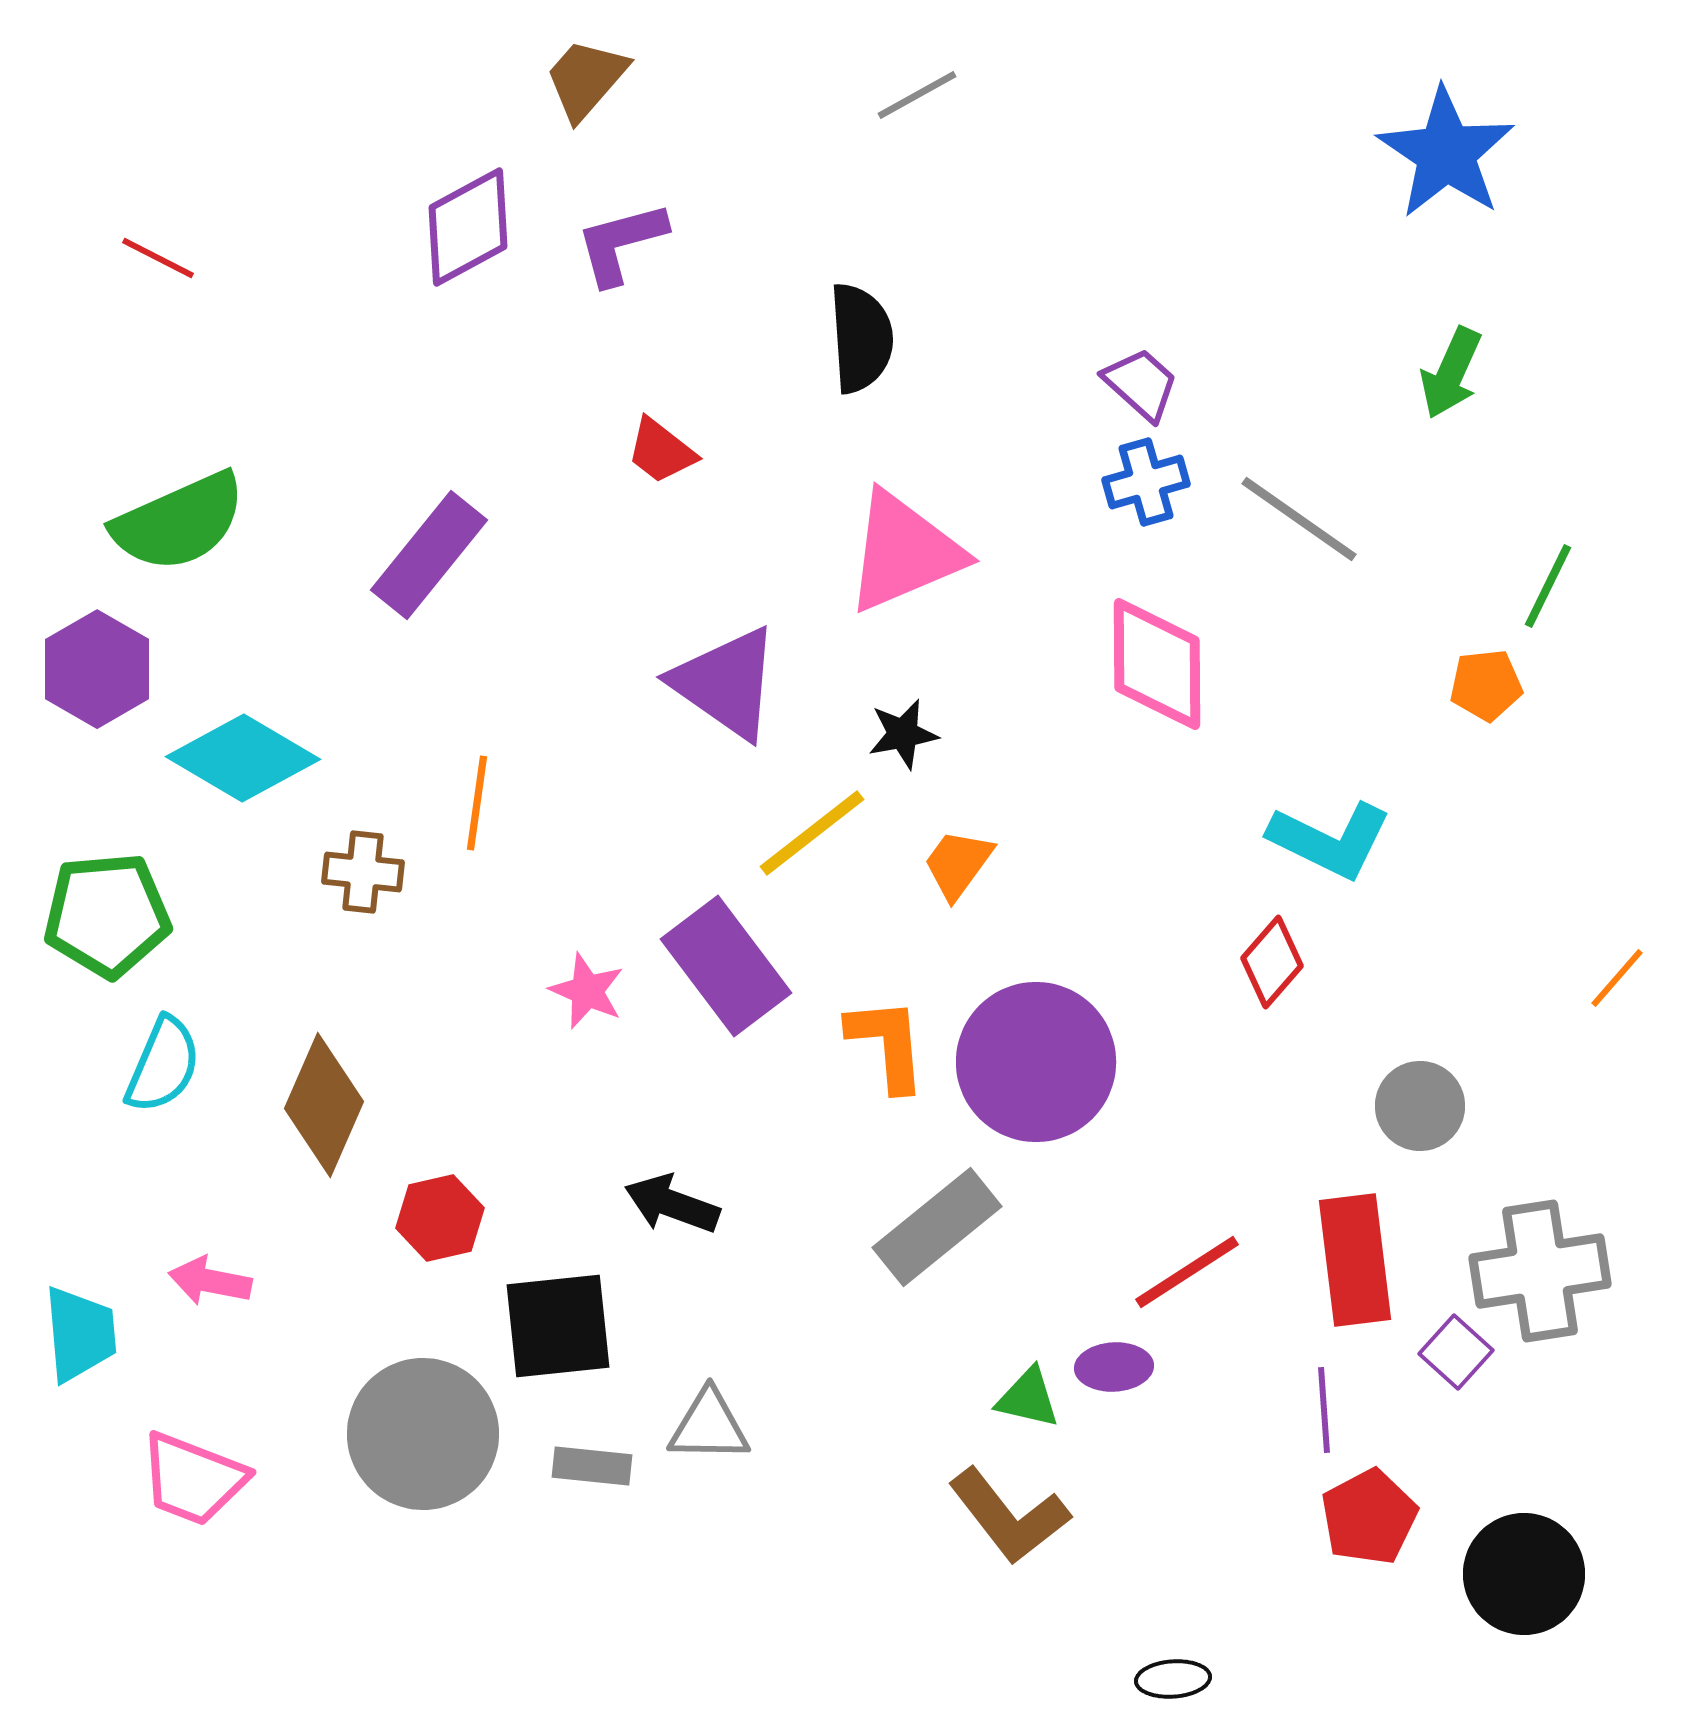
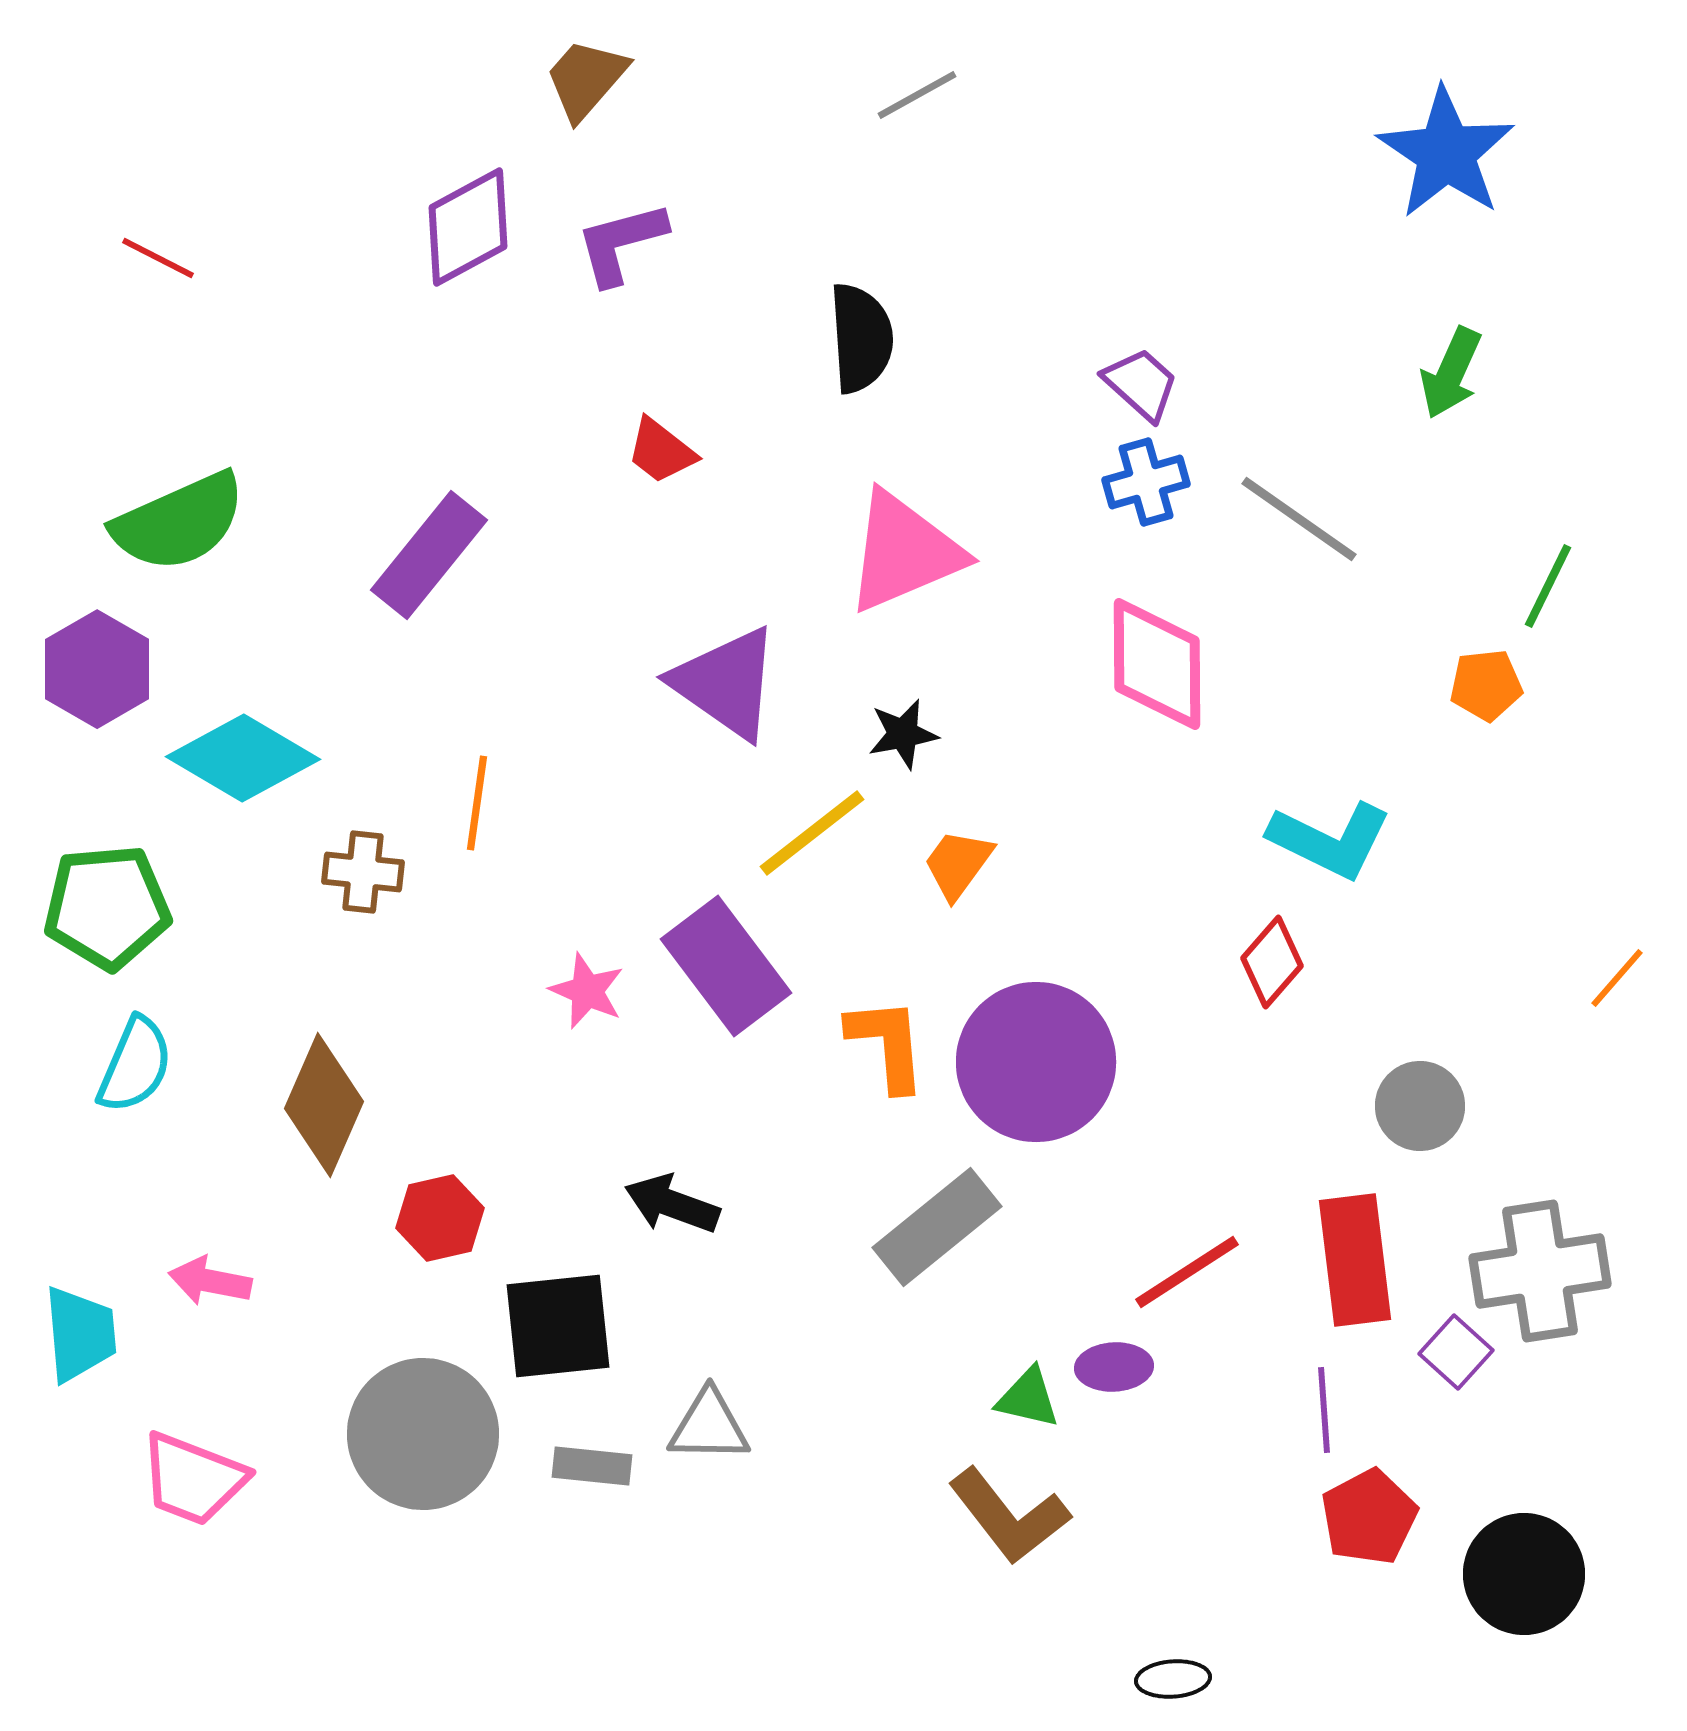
green pentagon at (107, 915): moved 8 px up
cyan semicircle at (163, 1065): moved 28 px left
